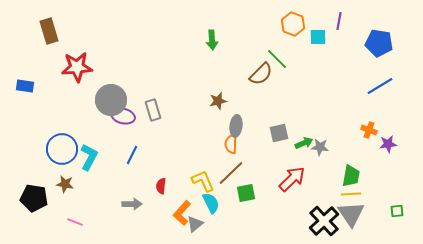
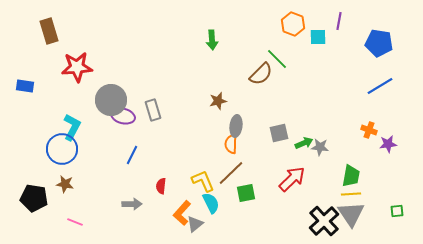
cyan L-shape at (89, 157): moved 17 px left, 30 px up
